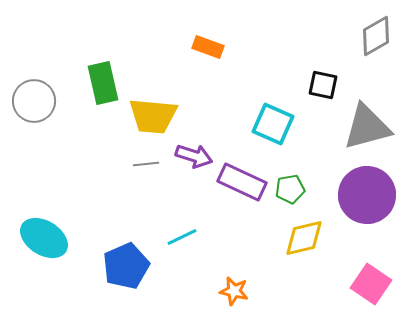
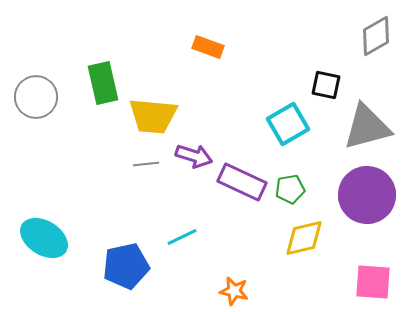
black square: moved 3 px right
gray circle: moved 2 px right, 4 px up
cyan square: moved 15 px right; rotated 36 degrees clockwise
blue pentagon: rotated 12 degrees clockwise
pink square: moved 2 px right, 2 px up; rotated 30 degrees counterclockwise
